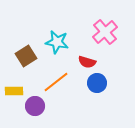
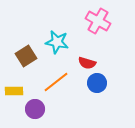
pink cross: moved 7 px left, 11 px up; rotated 20 degrees counterclockwise
red semicircle: moved 1 px down
purple circle: moved 3 px down
